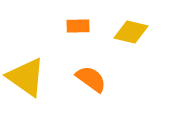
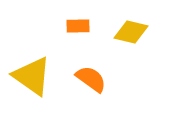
yellow triangle: moved 6 px right, 1 px up
